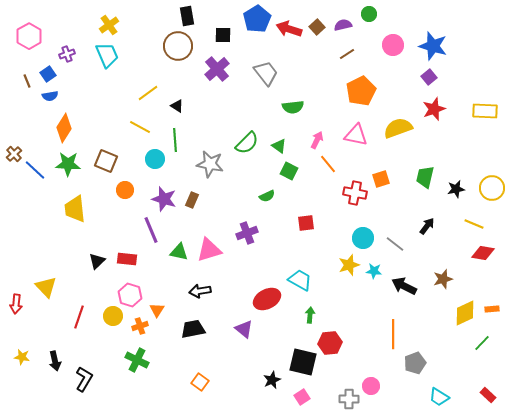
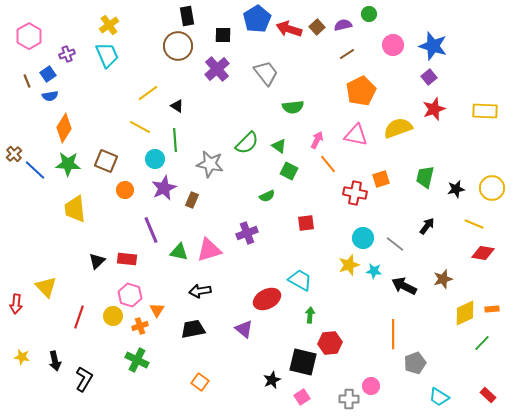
purple star at (164, 199): moved 11 px up; rotated 30 degrees clockwise
